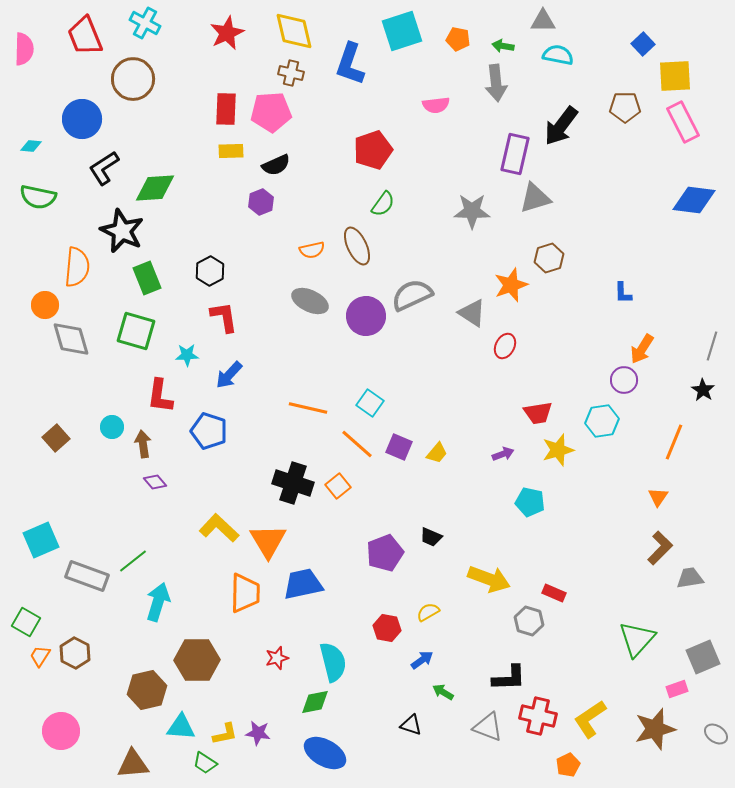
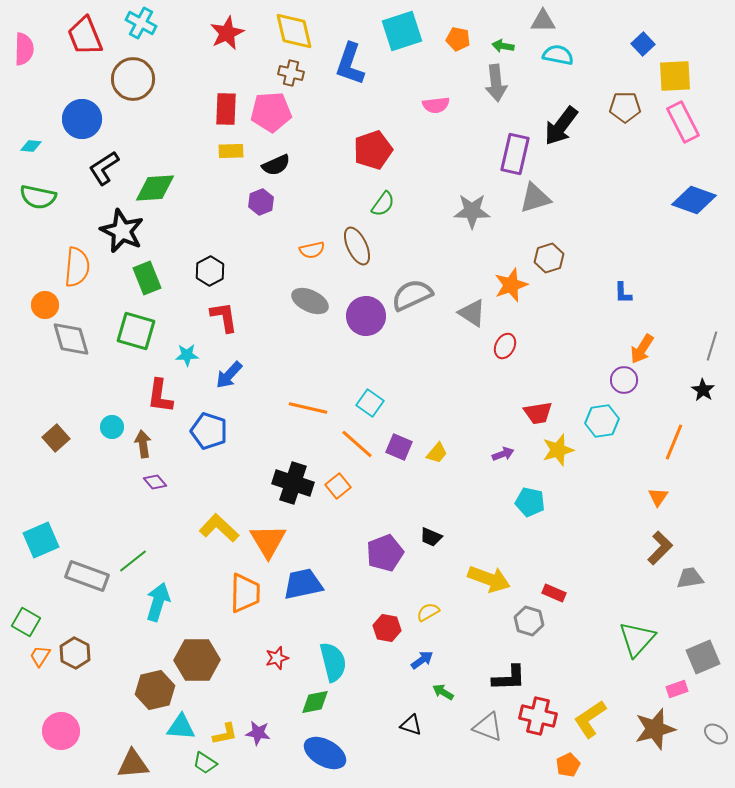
cyan cross at (145, 23): moved 4 px left
blue diamond at (694, 200): rotated 12 degrees clockwise
brown hexagon at (147, 690): moved 8 px right
